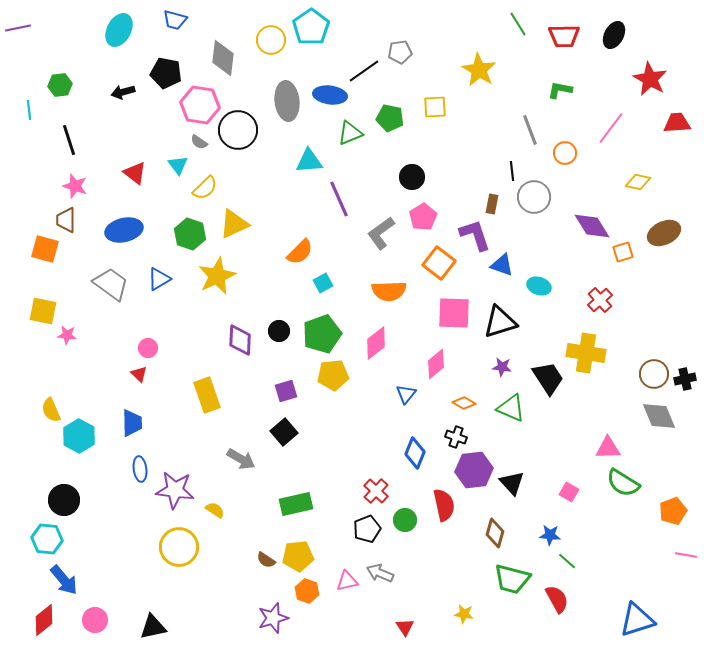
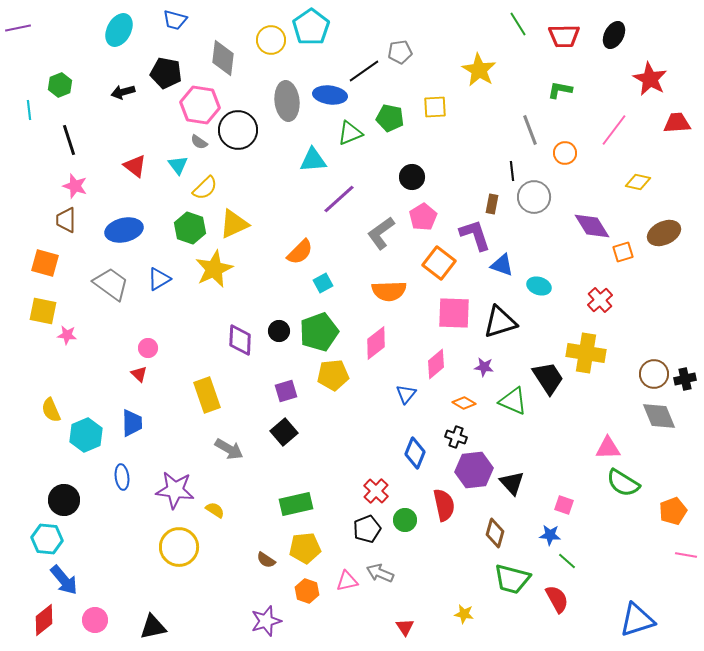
green hexagon at (60, 85): rotated 15 degrees counterclockwise
pink line at (611, 128): moved 3 px right, 2 px down
cyan triangle at (309, 161): moved 4 px right, 1 px up
red triangle at (135, 173): moved 7 px up
purple line at (339, 199): rotated 72 degrees clockwise
green hexagon at (190, 234): moved 6 px up
orange square at (45, 249): moved 14 px down
yellow star at (217, 276): moved 3 px left, 7 px up
green pentagon at (322, 334): moved 3 px left, 2 px up
purple star at (502, 367): moved 18 px left
green triangle at (511, 408): moved 2 px right, 7 px up
cyan hexagon at (79, 436): moved 7 px right, 1 px up; rotated 8 degrees clockwise
gray arrow at (241, 459): moved 12 px left, 10 px up
blue ellipse at (140, 469): moved 18 px left, 8 px down
pink square at (569, 492): moved 5 px left, 13 px down; rotated 12 degrees counterclockwise
yellow pentagon at (298, 556): moved 7 px right, 8 px up
purple star at (273, 618): moved 7 px left, 3 px down
